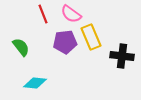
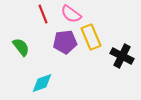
black cross: rotated 20 degrees clockwise
cyan diamond: moved 7 px right; rotated 25 degrees counterclockwise
